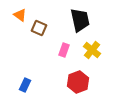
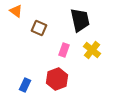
orange triangle: moved 4 px left, 4 px up
red hexagon: moved 21 px left, 3 px up
